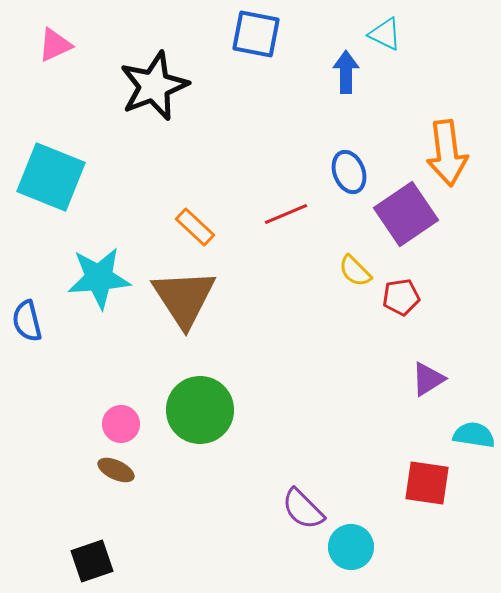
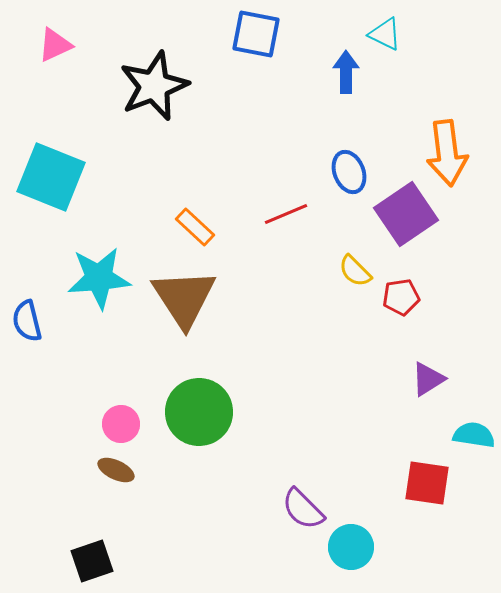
green circle: moved 1 px left, 2 px down
